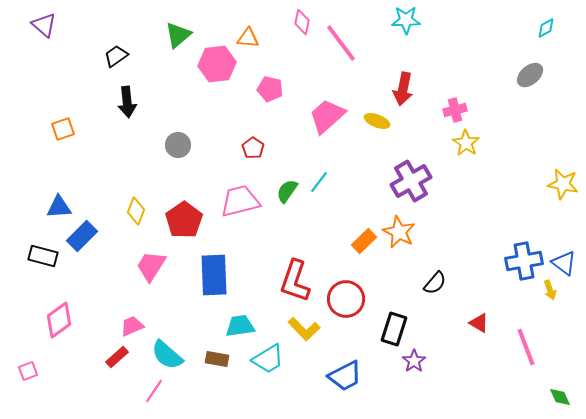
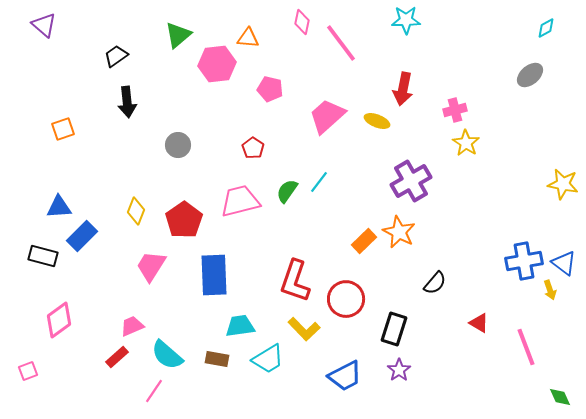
purple star at (414, 361): moved 15 px left, 9 px down
